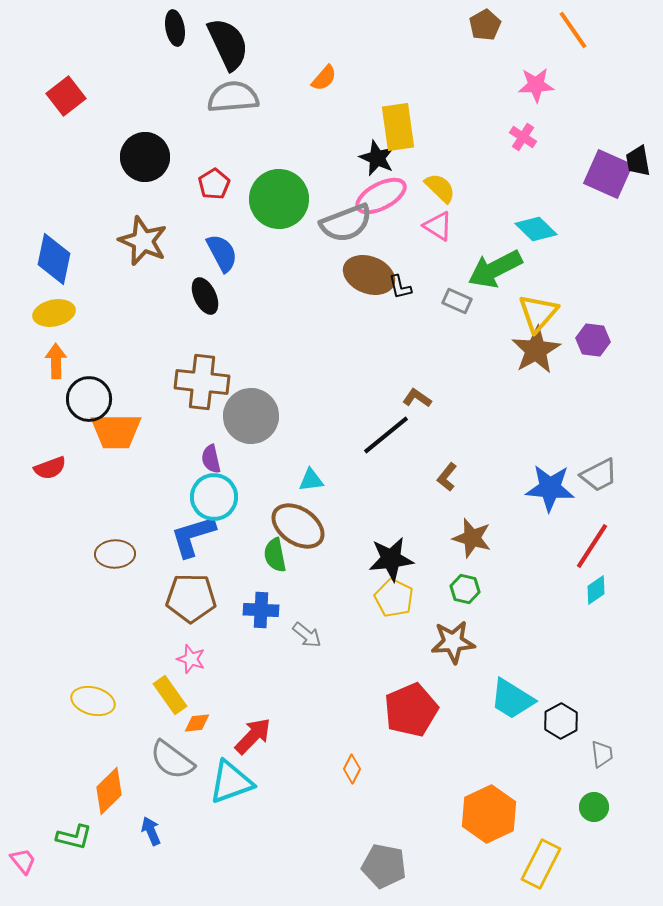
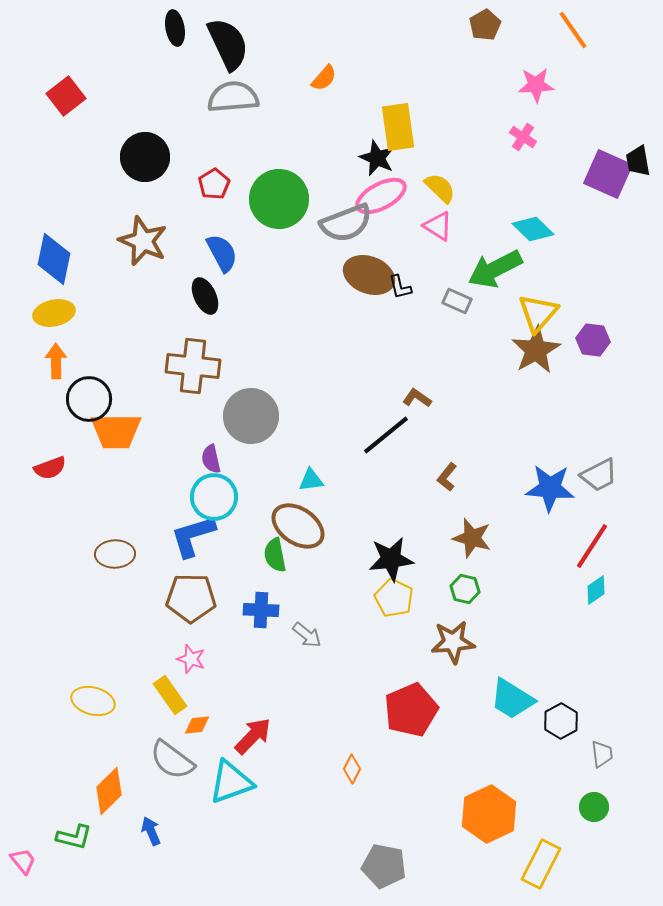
cyan diamond at (536, 229): moved 3 px left
brown cross at (202, 382): moved 9 px left, 16 px up
orange diamond at (197, 723): moved 2 px down
